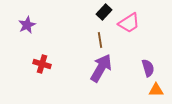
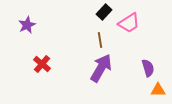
red cross: rotated 24 degrees clockwise
orange triangle: moved 2 px right
